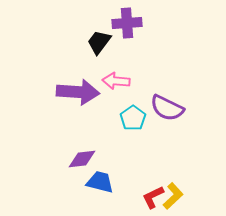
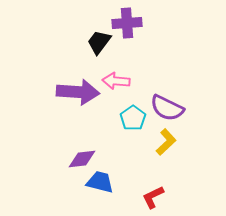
yellow L-shape: moved 7 px left, 54 px up
